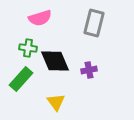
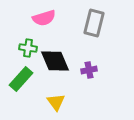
pink semicircle: moved 4 px right
